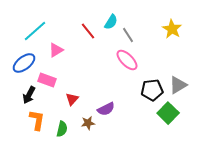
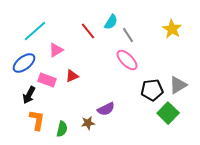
red triangle: moved 23 px up; rotated 24 degrees clockwise
